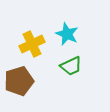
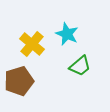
yellow cross: rotated 25 degrees counterclockwise
green trapezoid: moved 9 px right; rotated 15 degrees counterclockwise
